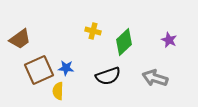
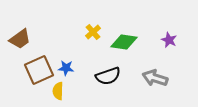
yellow cross: moved 1 px down; rotated 35 degrees clockwise
green diamond: rotated 52 degrees clockwise
